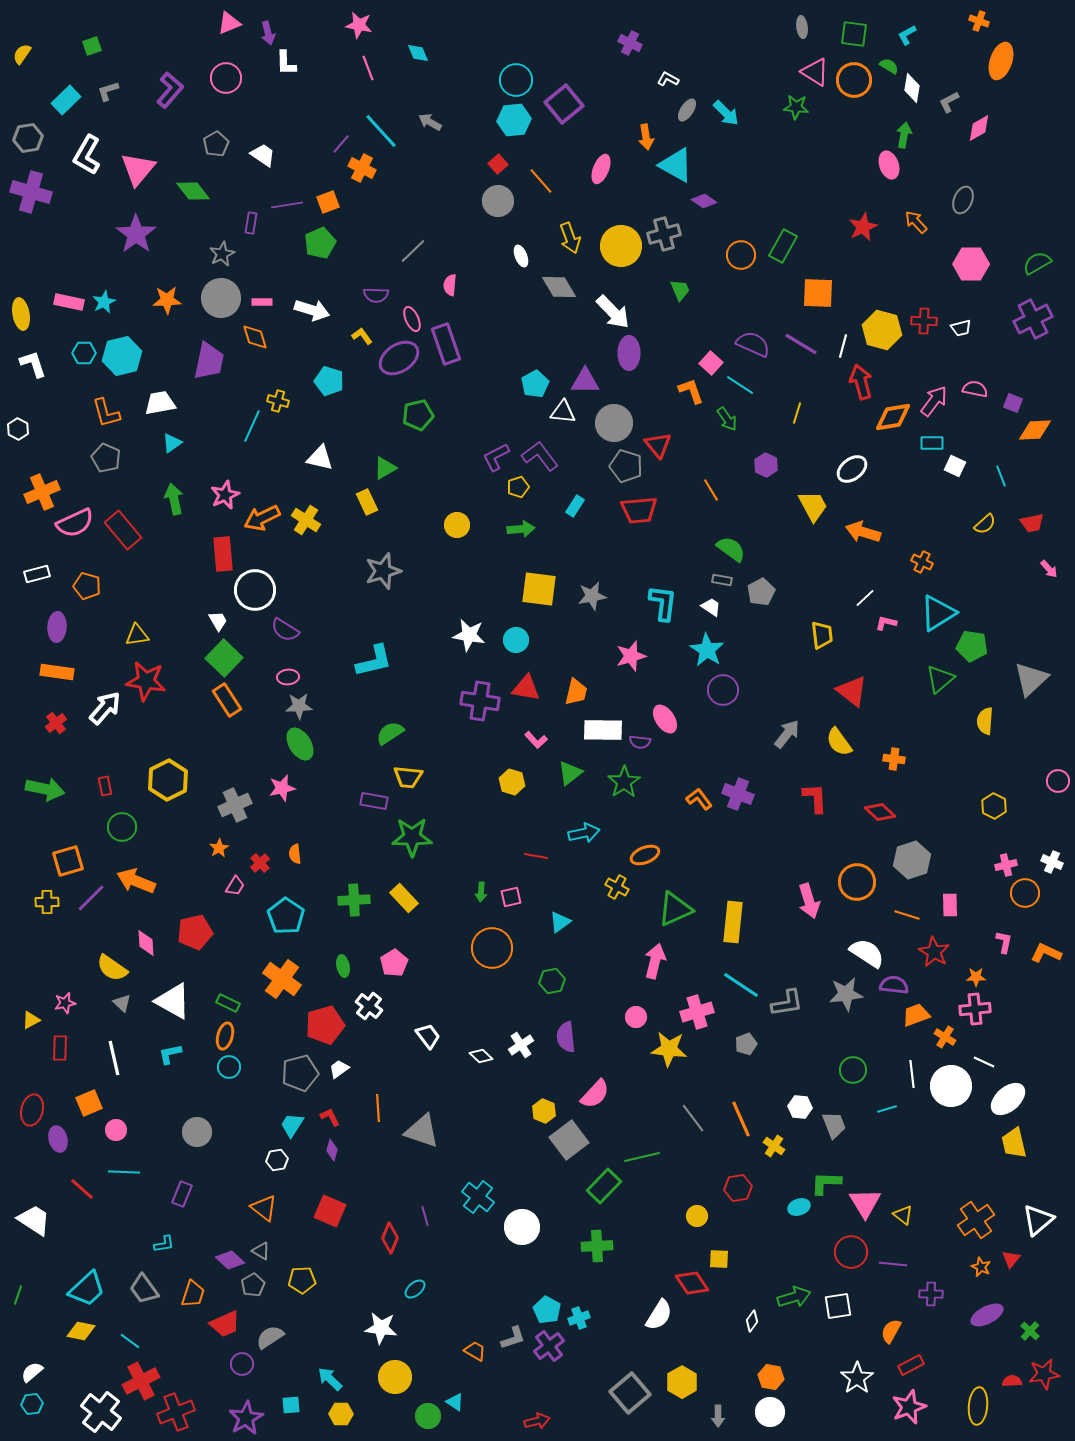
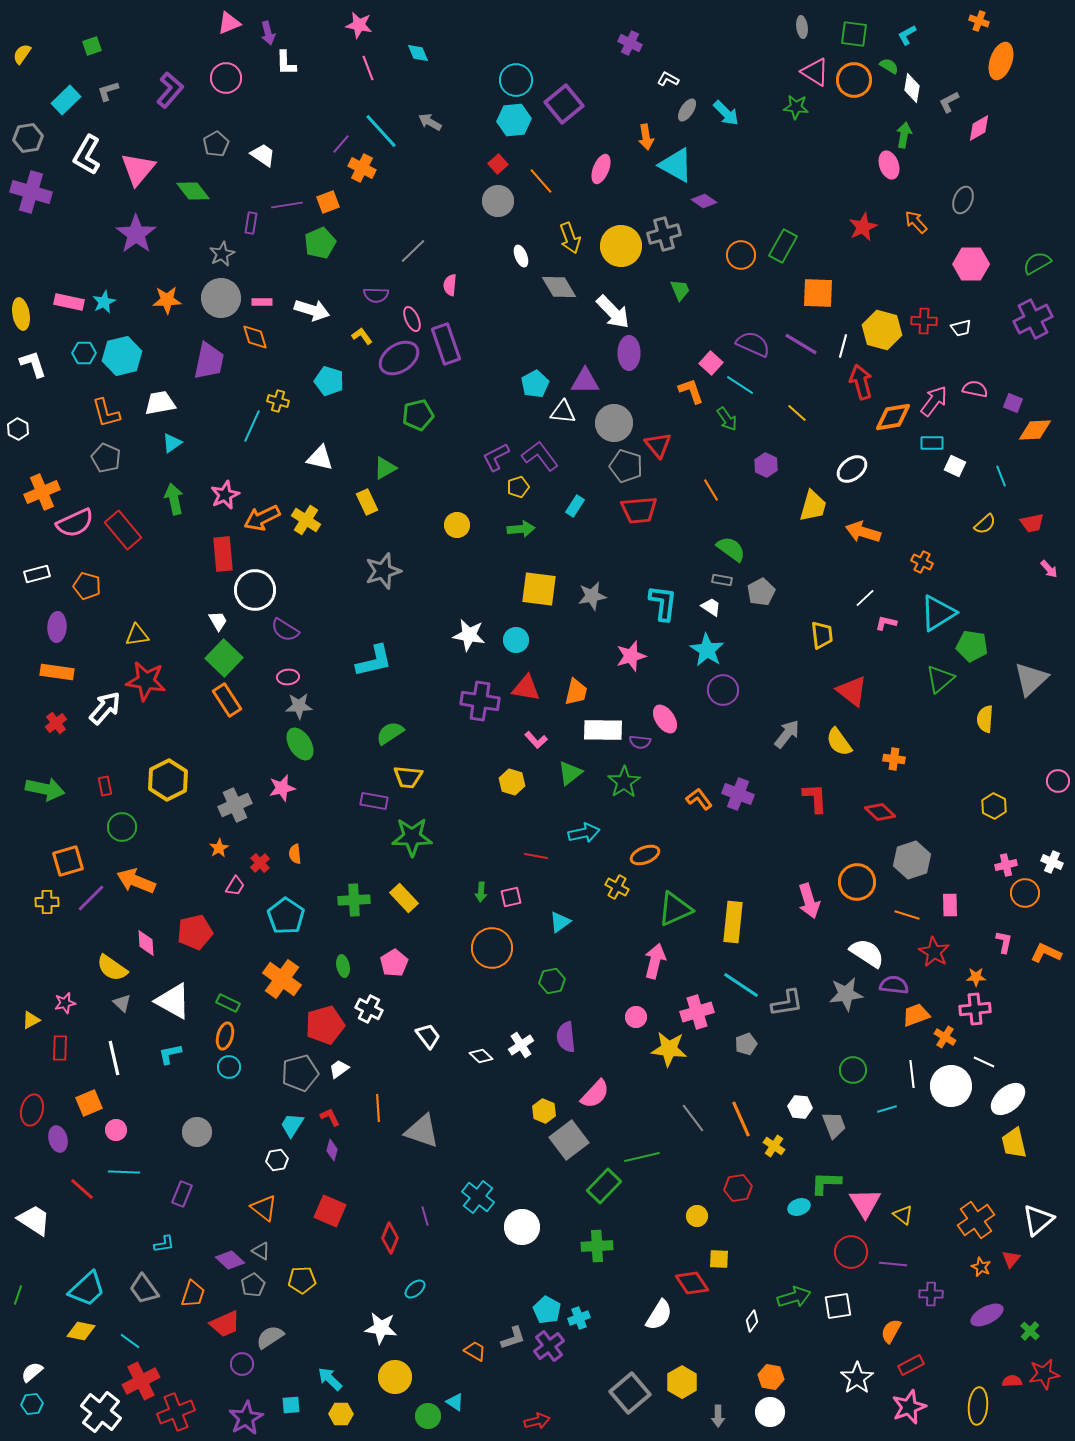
yellow line at (797, 413): rotated 65 degrees counterclockwise
yellow trapezoid at (813, 506): rotated 44 degrees clockwise
yellow semicircle at (985, 721): moved 2 px up
white cross at (369, 1006): moved 3 px down; rotated 12 degrees counterclockwise
